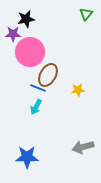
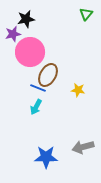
purple star: rotated 14 degrees counterclockwise
yellow star: rotated 16 degrees clockwise
blue star: moved 19 px right
